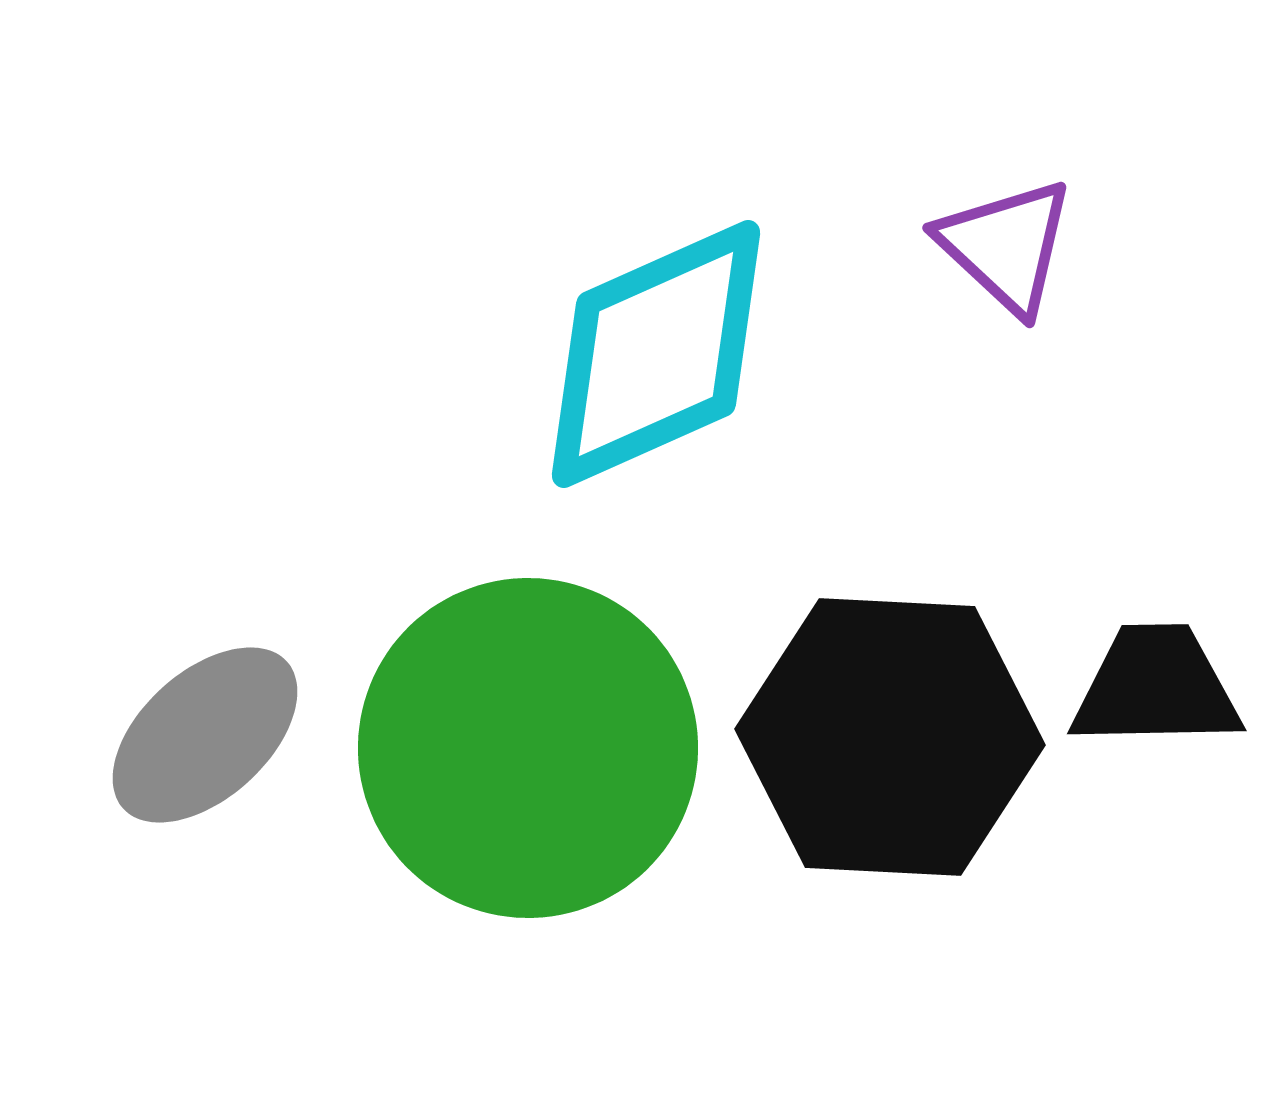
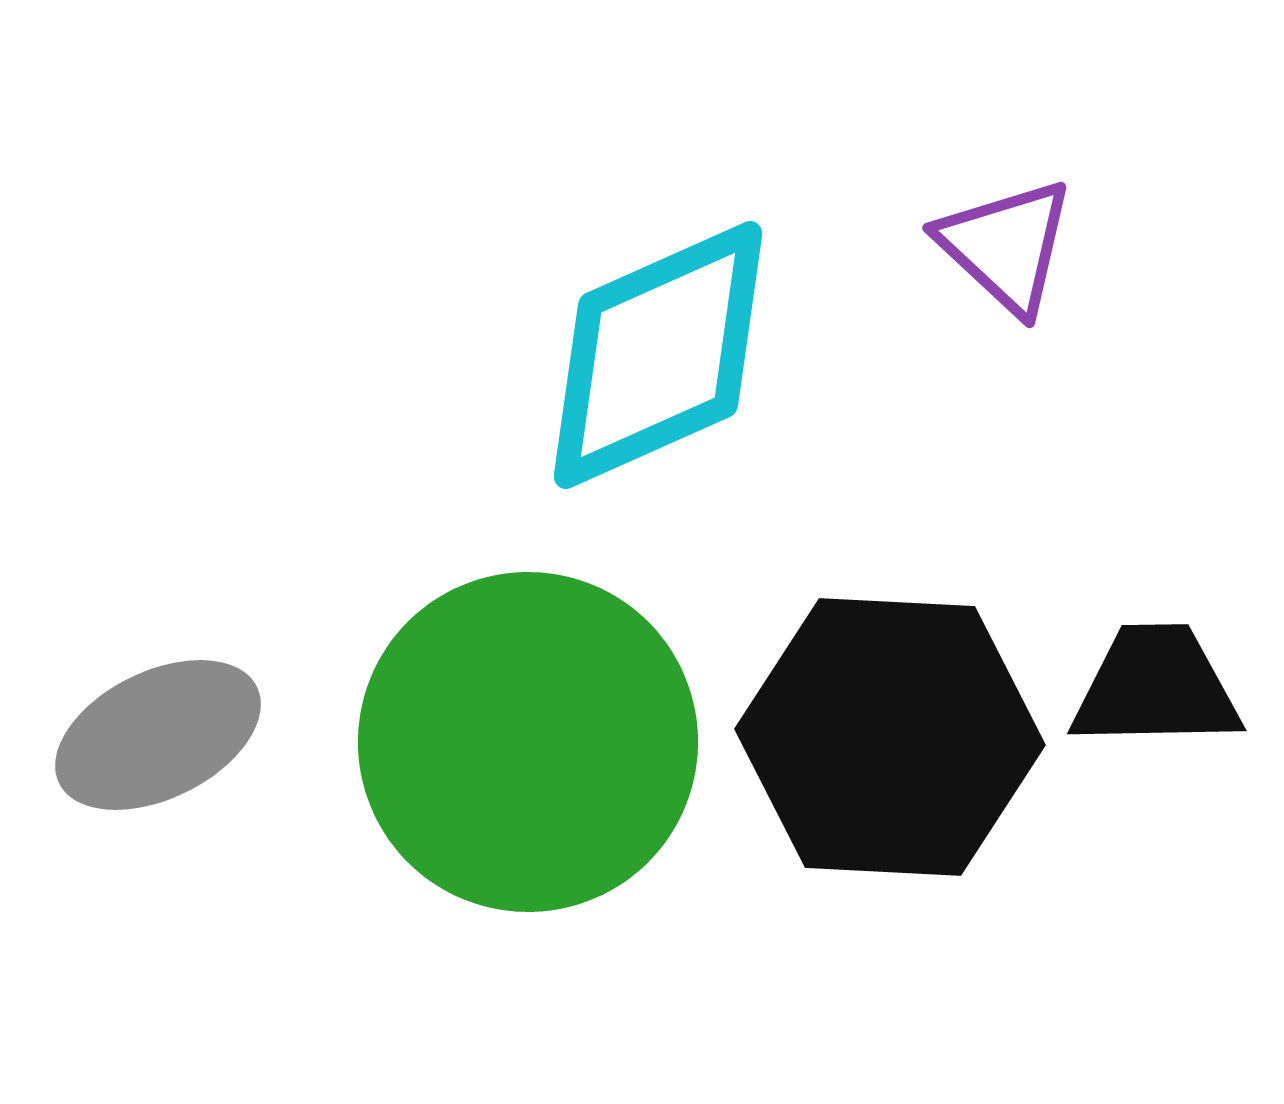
cyan diamond: moved 2 px right, 1 px down
gray ellipse: moved 47 px left; rotated 16 degrees clockwise
green circle: moved 6 px up
